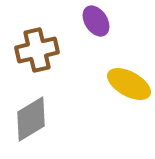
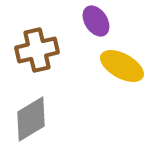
yellow ellipse: moved 7 px left, 18 px up
